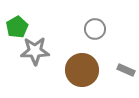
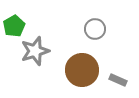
green pentagon: moved 3 px left, 1 px up
gray star: rotated 16 degrees counterclockwise
gray rectangle: moved 8 px left, 10 px down
